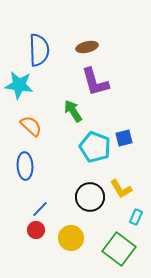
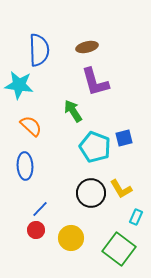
black circle: moved 1 px right, 4 px up
